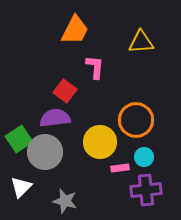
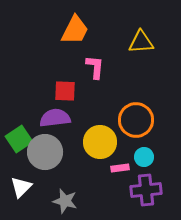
red square: rotated 35 degrees counterclockwise
